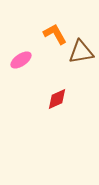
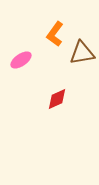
orange L-shape: rotated 115 degrees counterclockwise
brown triangle: moved 1 px right, 1 px down
